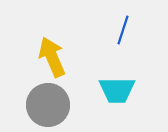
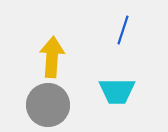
yellow arrow: rotated 27 degrees clockwise
cyan trapezoid: moved 1 px down
